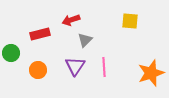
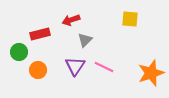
yellow square: moved 2 px up
green circle: moved 8 px right, 1 px up
pink line: rotated 60 degrees counterclockwise
